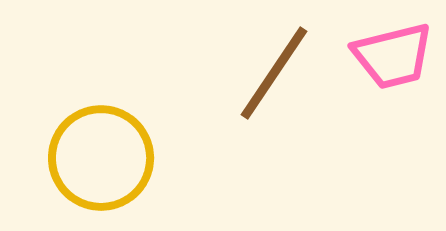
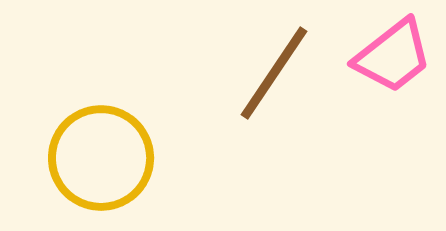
pink trapezoid: rotated 24 degrees counterclockwise
